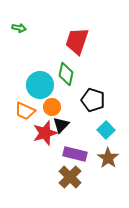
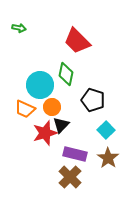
red trapezoid: rotated 64 degrees counterclockwise
orange trapezoid: moved 2 px up
